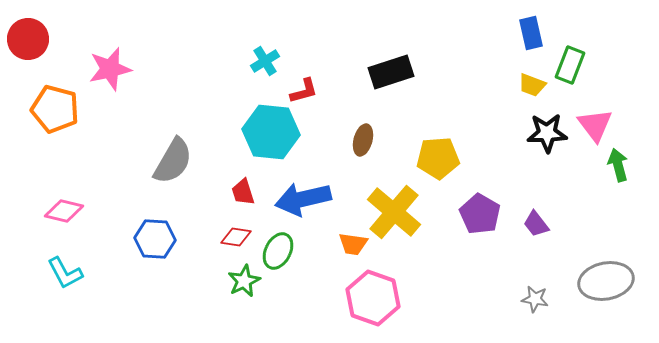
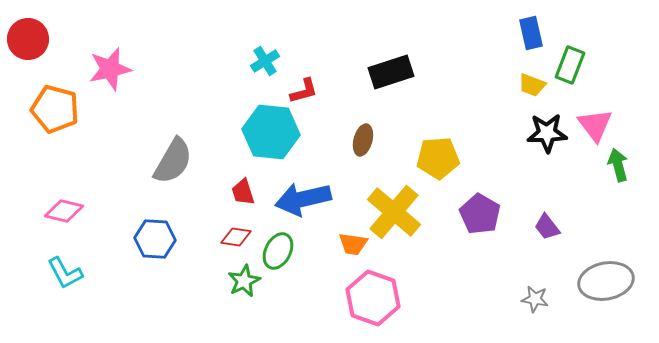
purple trapezoid: moved 11 px right, 3 px down
